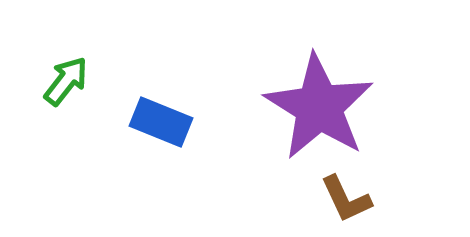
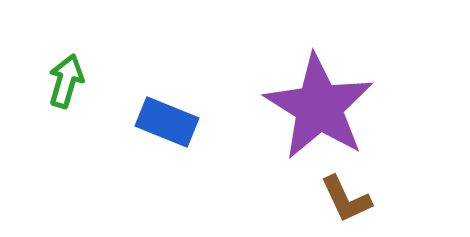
green arrow: rotated 22 degrees counterclockwise
blue rectangle: moved 6 px right
